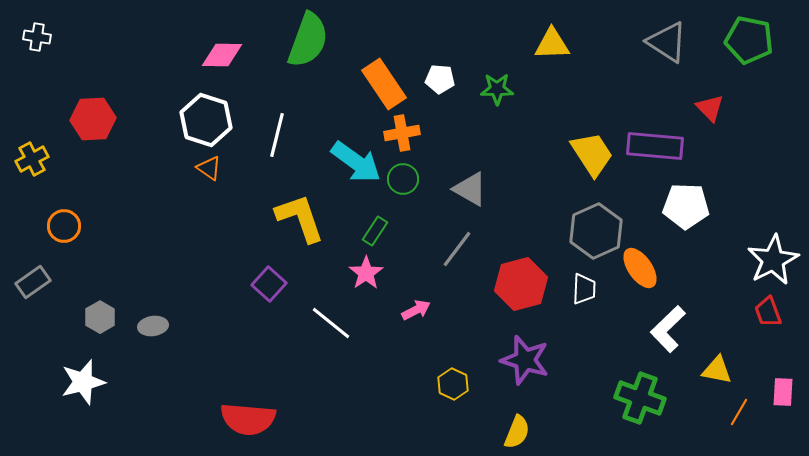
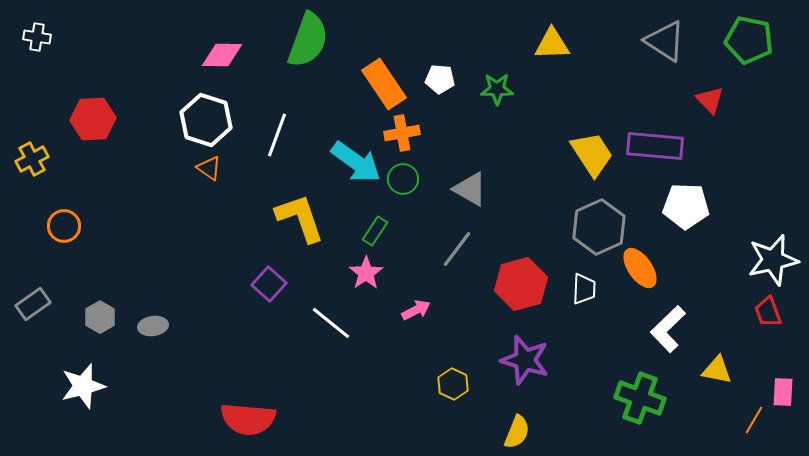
gray triangle at (667, 42): moved 2 px left, 1 px up
red triangle at (710, 108): moved 8 px up
white line at (277, 135): rotated 6 degrees clockwise
gray hexagon at (596, 231): moved 3 px right, 4 px up
white star at (773, 260): rotated 15 degrees clockwise
gray rectangle at (33, 282): moved 22 px down
white star at (83, 382): moved 4 px down
orange line at (739, 412): moved 15 px right, 8 px down
